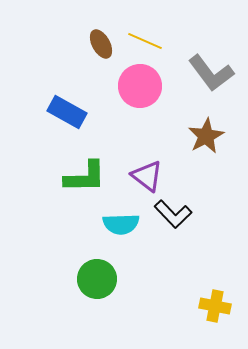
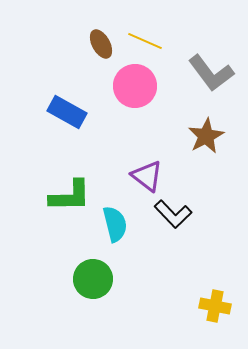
pink circle: moved 5 px left
green L-shape: moved 15 px left, 19 px down
cyan semicircle: moved 6 px left; rotated 102 degrees counterclockwise
green circle: moved 4 px left
